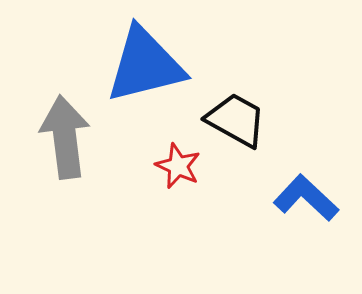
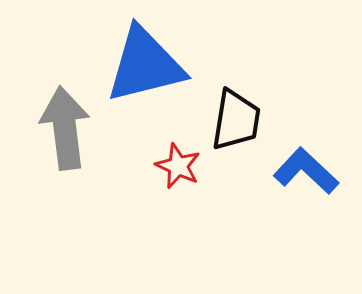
black trapezoid: rotated 70 degrees clockwise
gray arrow: moved 9 px up
blue L-shape: moved 27 px up
